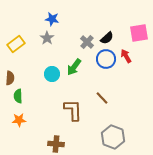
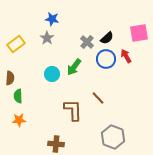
brown line: moved 4 px left
